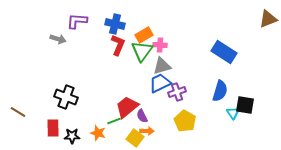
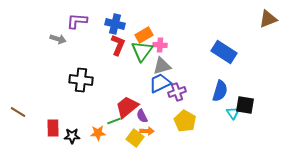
black cross: moved 15 px right, 17 px up; rotated 15 degrees counterclockwise
orange star: rotated 21 degrees counterclockwise
